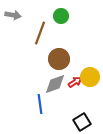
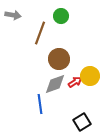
yellow circle: moved 1 px up
